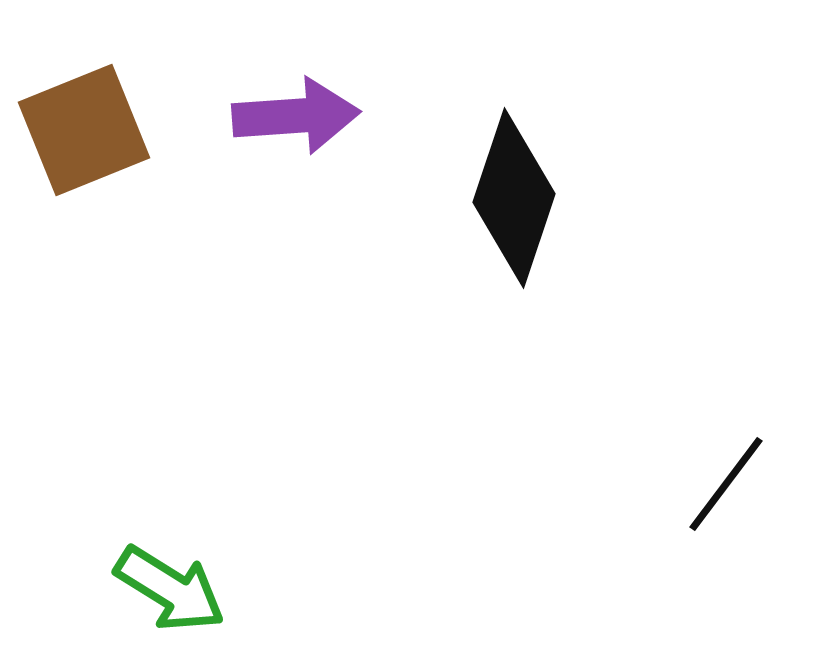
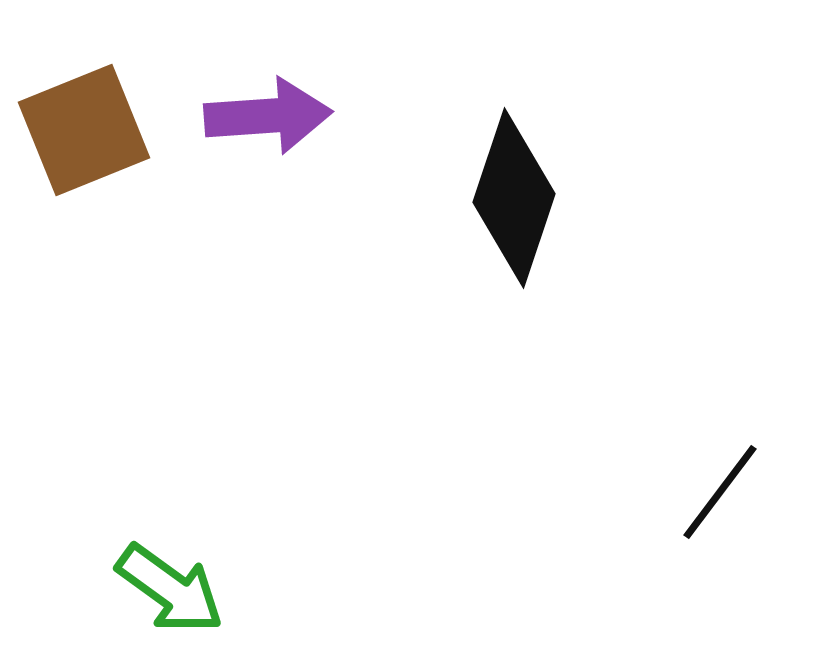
purple arrow: moved 28 px left
black line: moved 6 px left, 8 px down
green arrow: rotated 4 degrees clockwise
